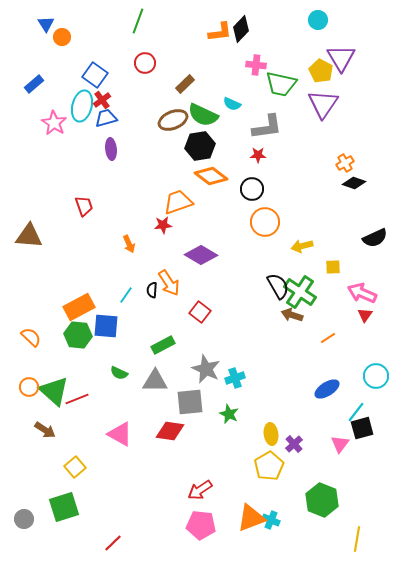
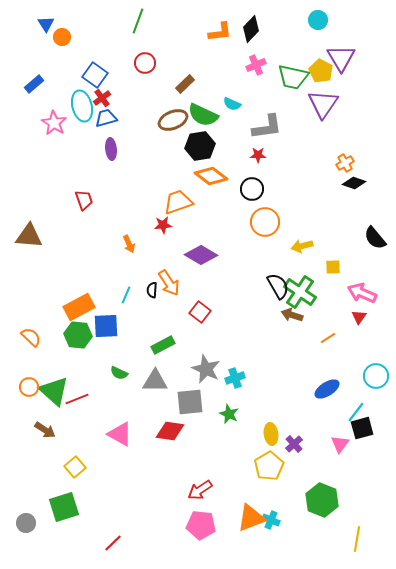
black diamond at (241, 29): moved 10 px right
pink cross at (256, 65): rotated 30 degrees counterclockwise
green trapezoid at (281, 84): moved 12 px right, 7 px up
red cross at (102, 100): moved 2 px up
cyan ellipse at (82, 106): rotated 28 degrees counterclockwise
red trapezoid at (84, 206): moved 6 px up
black semicircle at (375, 238): rotated 75 degrees clockwise
cyan line at (126, 295): rotated 12 degrees counterclockwise
red triangle at (365, 315): moved 6 px left, 2 px down
blue square at (106, 326): rotated 8 degrees counterclockwise
gray circle at (24, 519): moved 2 px right, 4 px down
